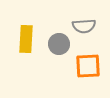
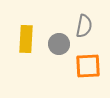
gray semicircle: rotated 75 degrees counterclockwise
